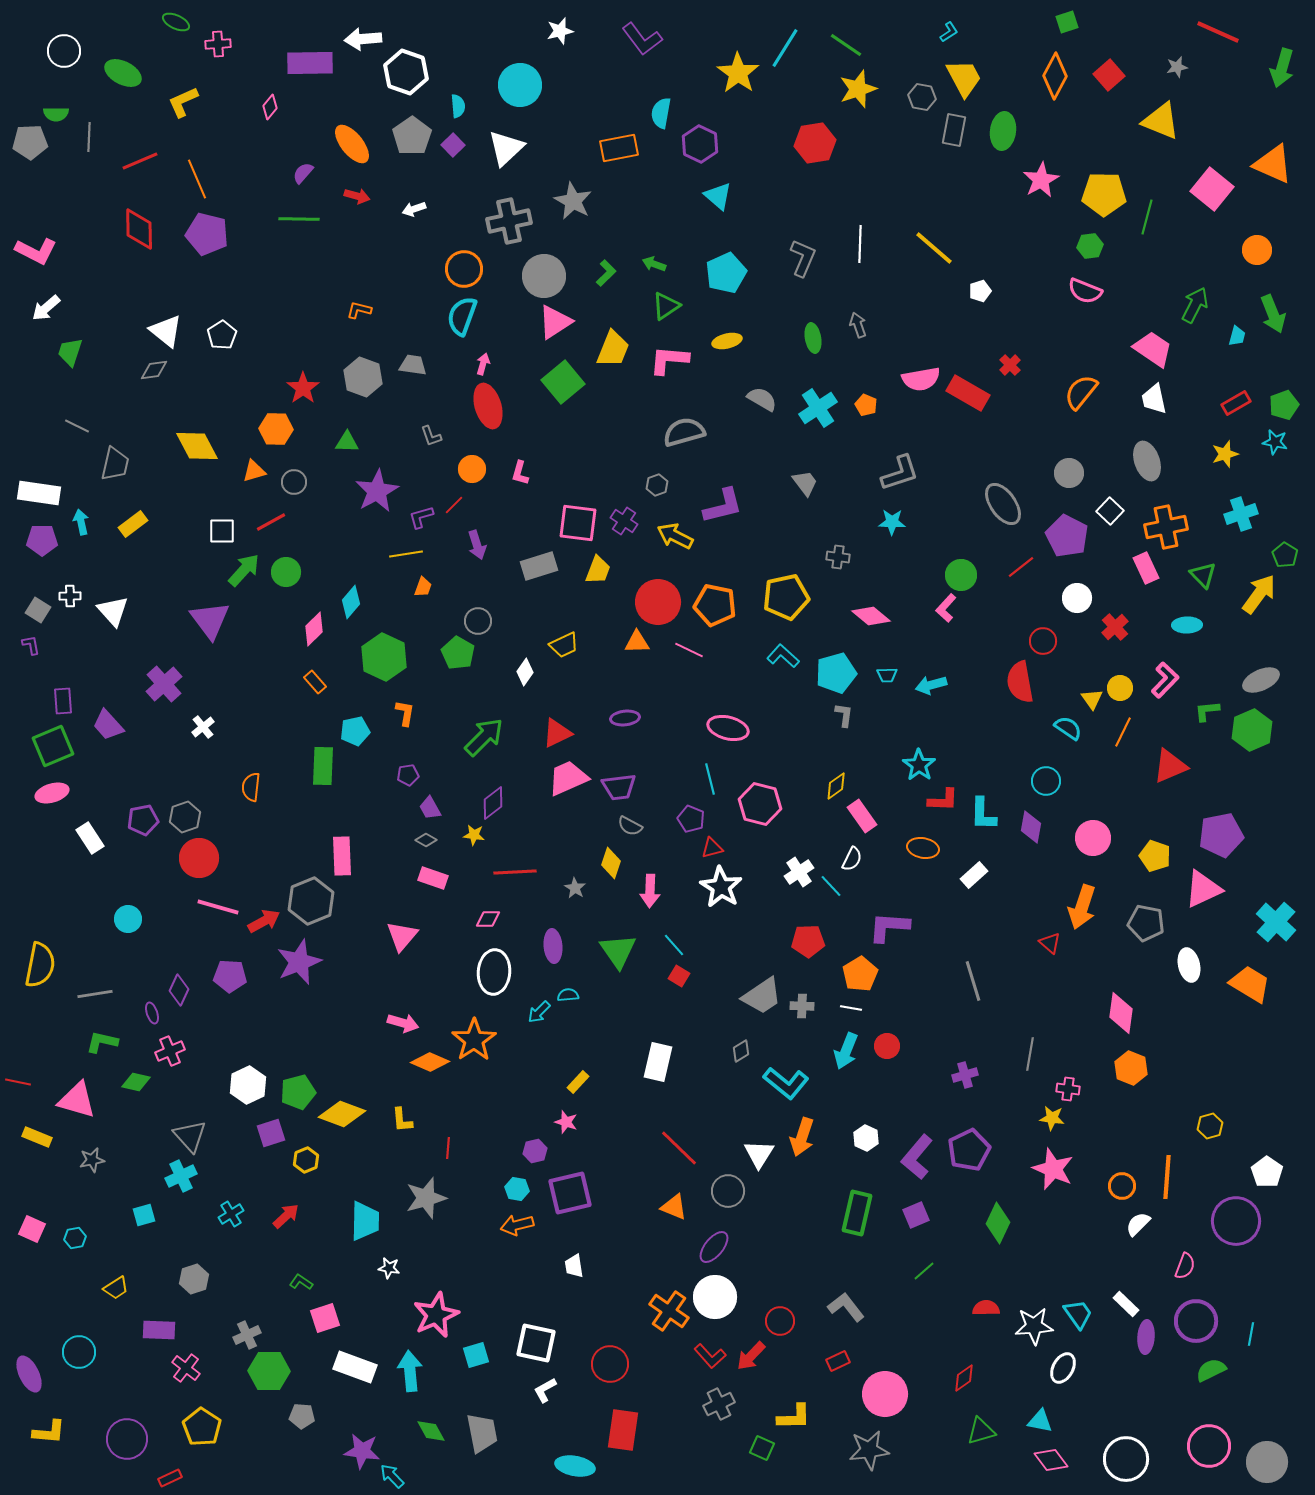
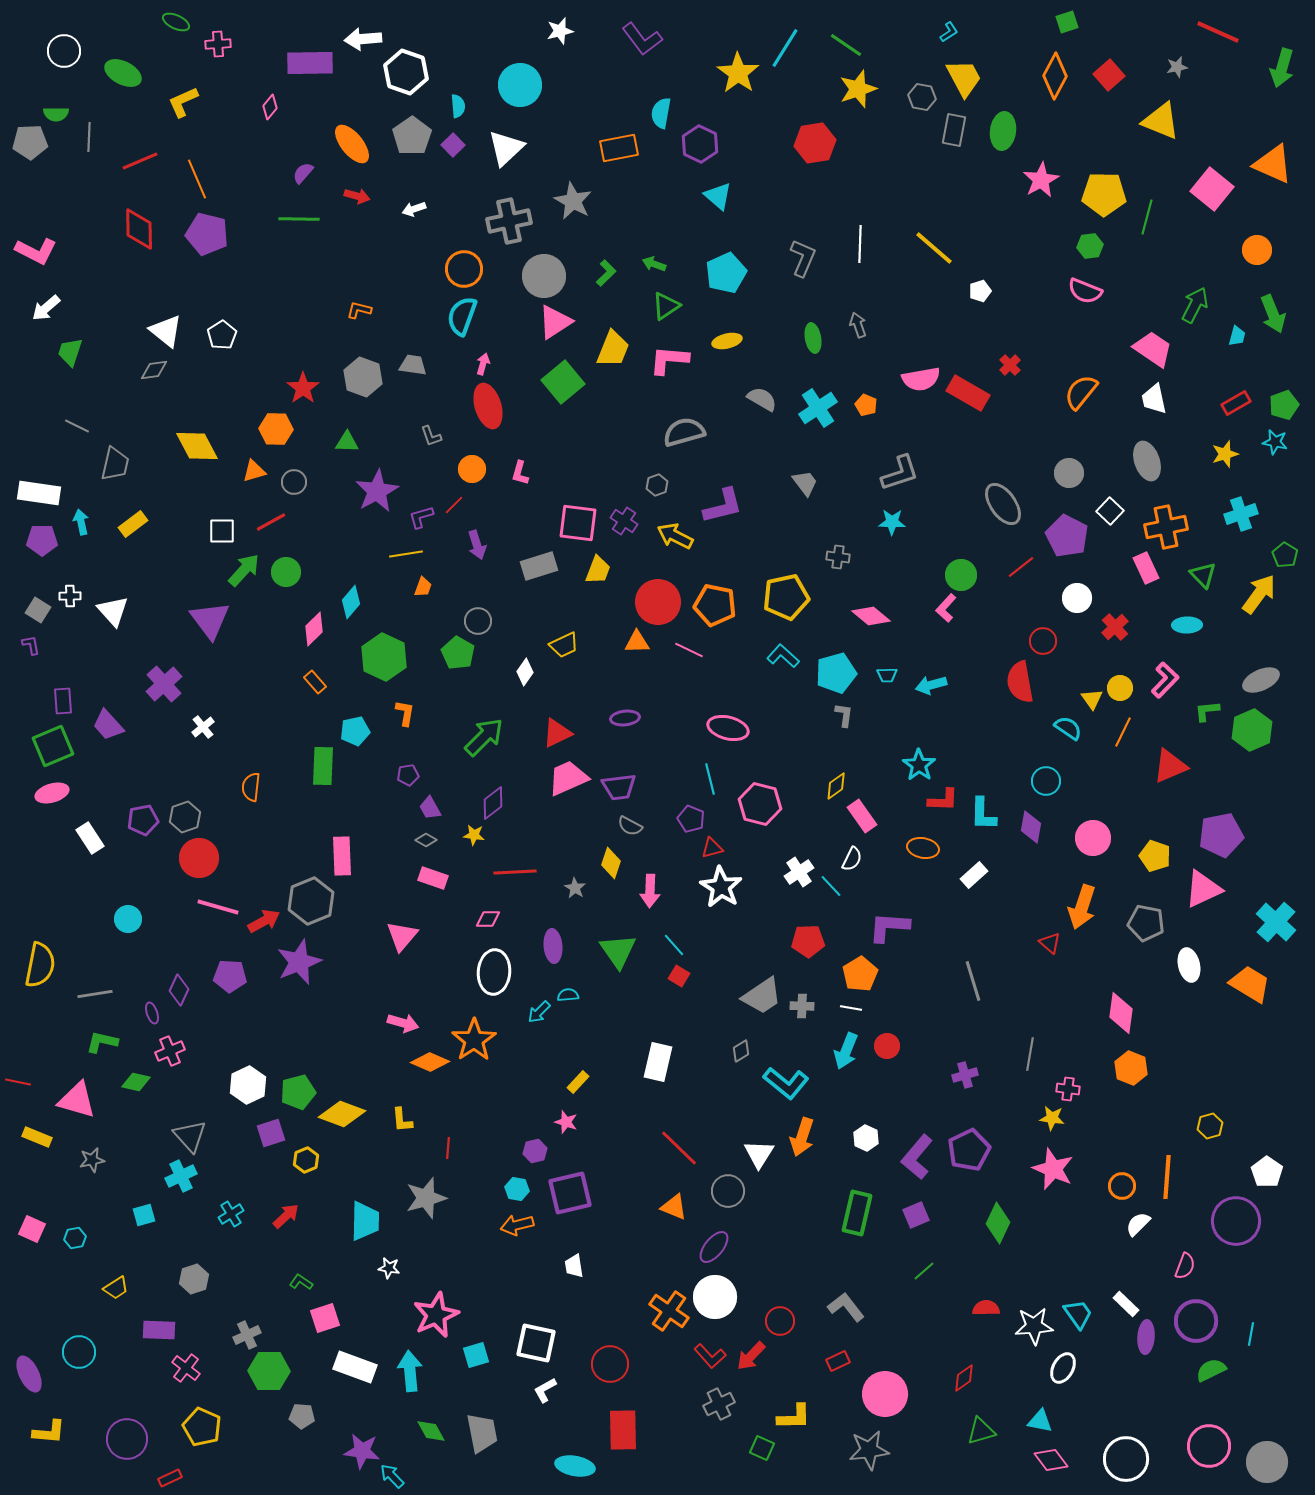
yellow pentagon at (202, 1427): rotated 9 degrees counterclockwise
red rectangle at (623, 1430): rotated 9 degrees counterclockwise
